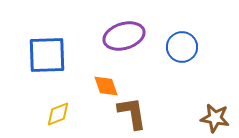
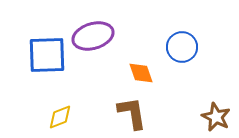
purple ellipse: moved 31 px left
orange diamond: moved 35 px right, 13 px up
yellow diamond: moved 2 px right, 3 px down
brown star: moved 1 px right, 1 px up; rotated 16 degrees clockwise
